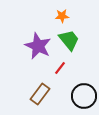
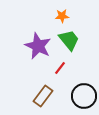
brown rectangle: moved 3 px right, 2 px down
